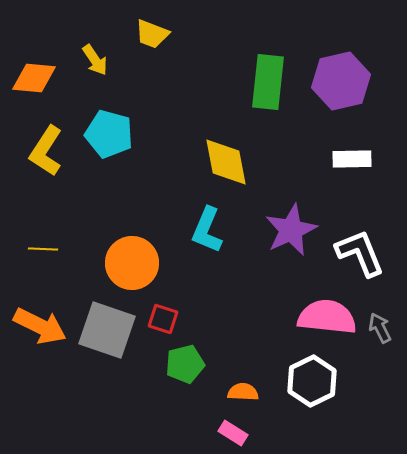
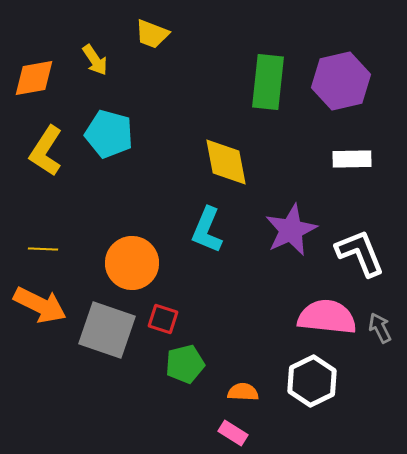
orange diamond: rotated 15 degrees counterclockwise
orange arrow: moved 21 px up
